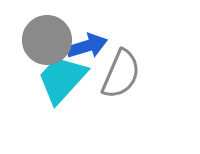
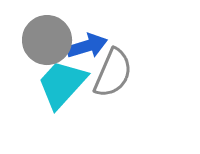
gray semicircle: moved 8 px left, 1 px up
cyan trapezoid: moved 5 px down
